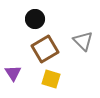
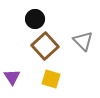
brown square: moved 3 px up; rotated 12 degrees counterclockwise
purple triangle: moved 1 px left, 4 px down
